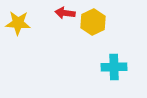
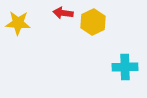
red arrow: moved 2 px left
cyan cross: moved 11 px right
